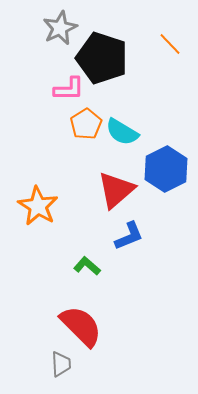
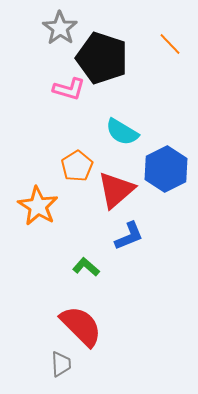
gray star: rotated 12 degrees counterclockwise
pink L-shape: rotated 16 degrees clockwise
orange pentagon: moved 9 px left, 42 px down
green L-shape: moved 1 px left, 1 px down
